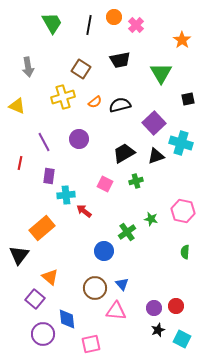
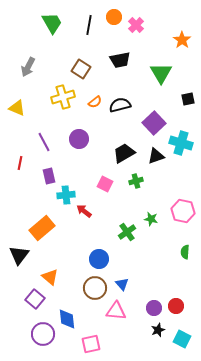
gray arrow at (28, 67): rotated 36 degrees clockwise
yellow triangle at (17, 106): moved 2 px down
purple rectangle at (49, 176): rotated 21 degrees counterclockwise
blue circle at (104, 251): moved 5 px left, 8 px down
